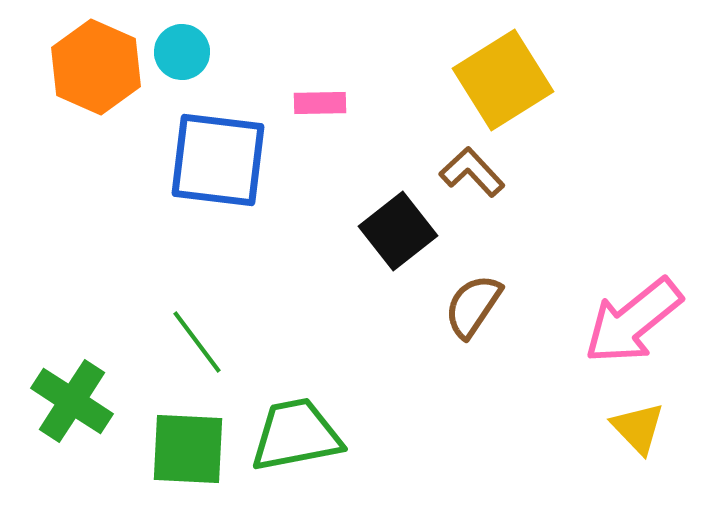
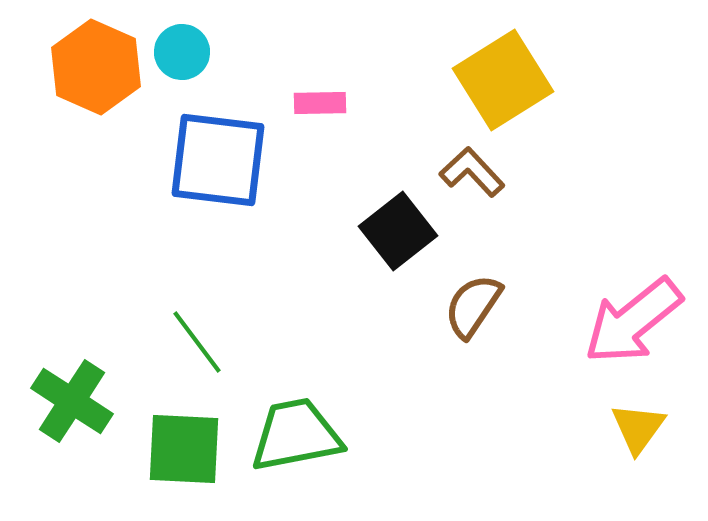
yellow triangle: rotated 20 degrees clockwise
green square: moved 4 px left
